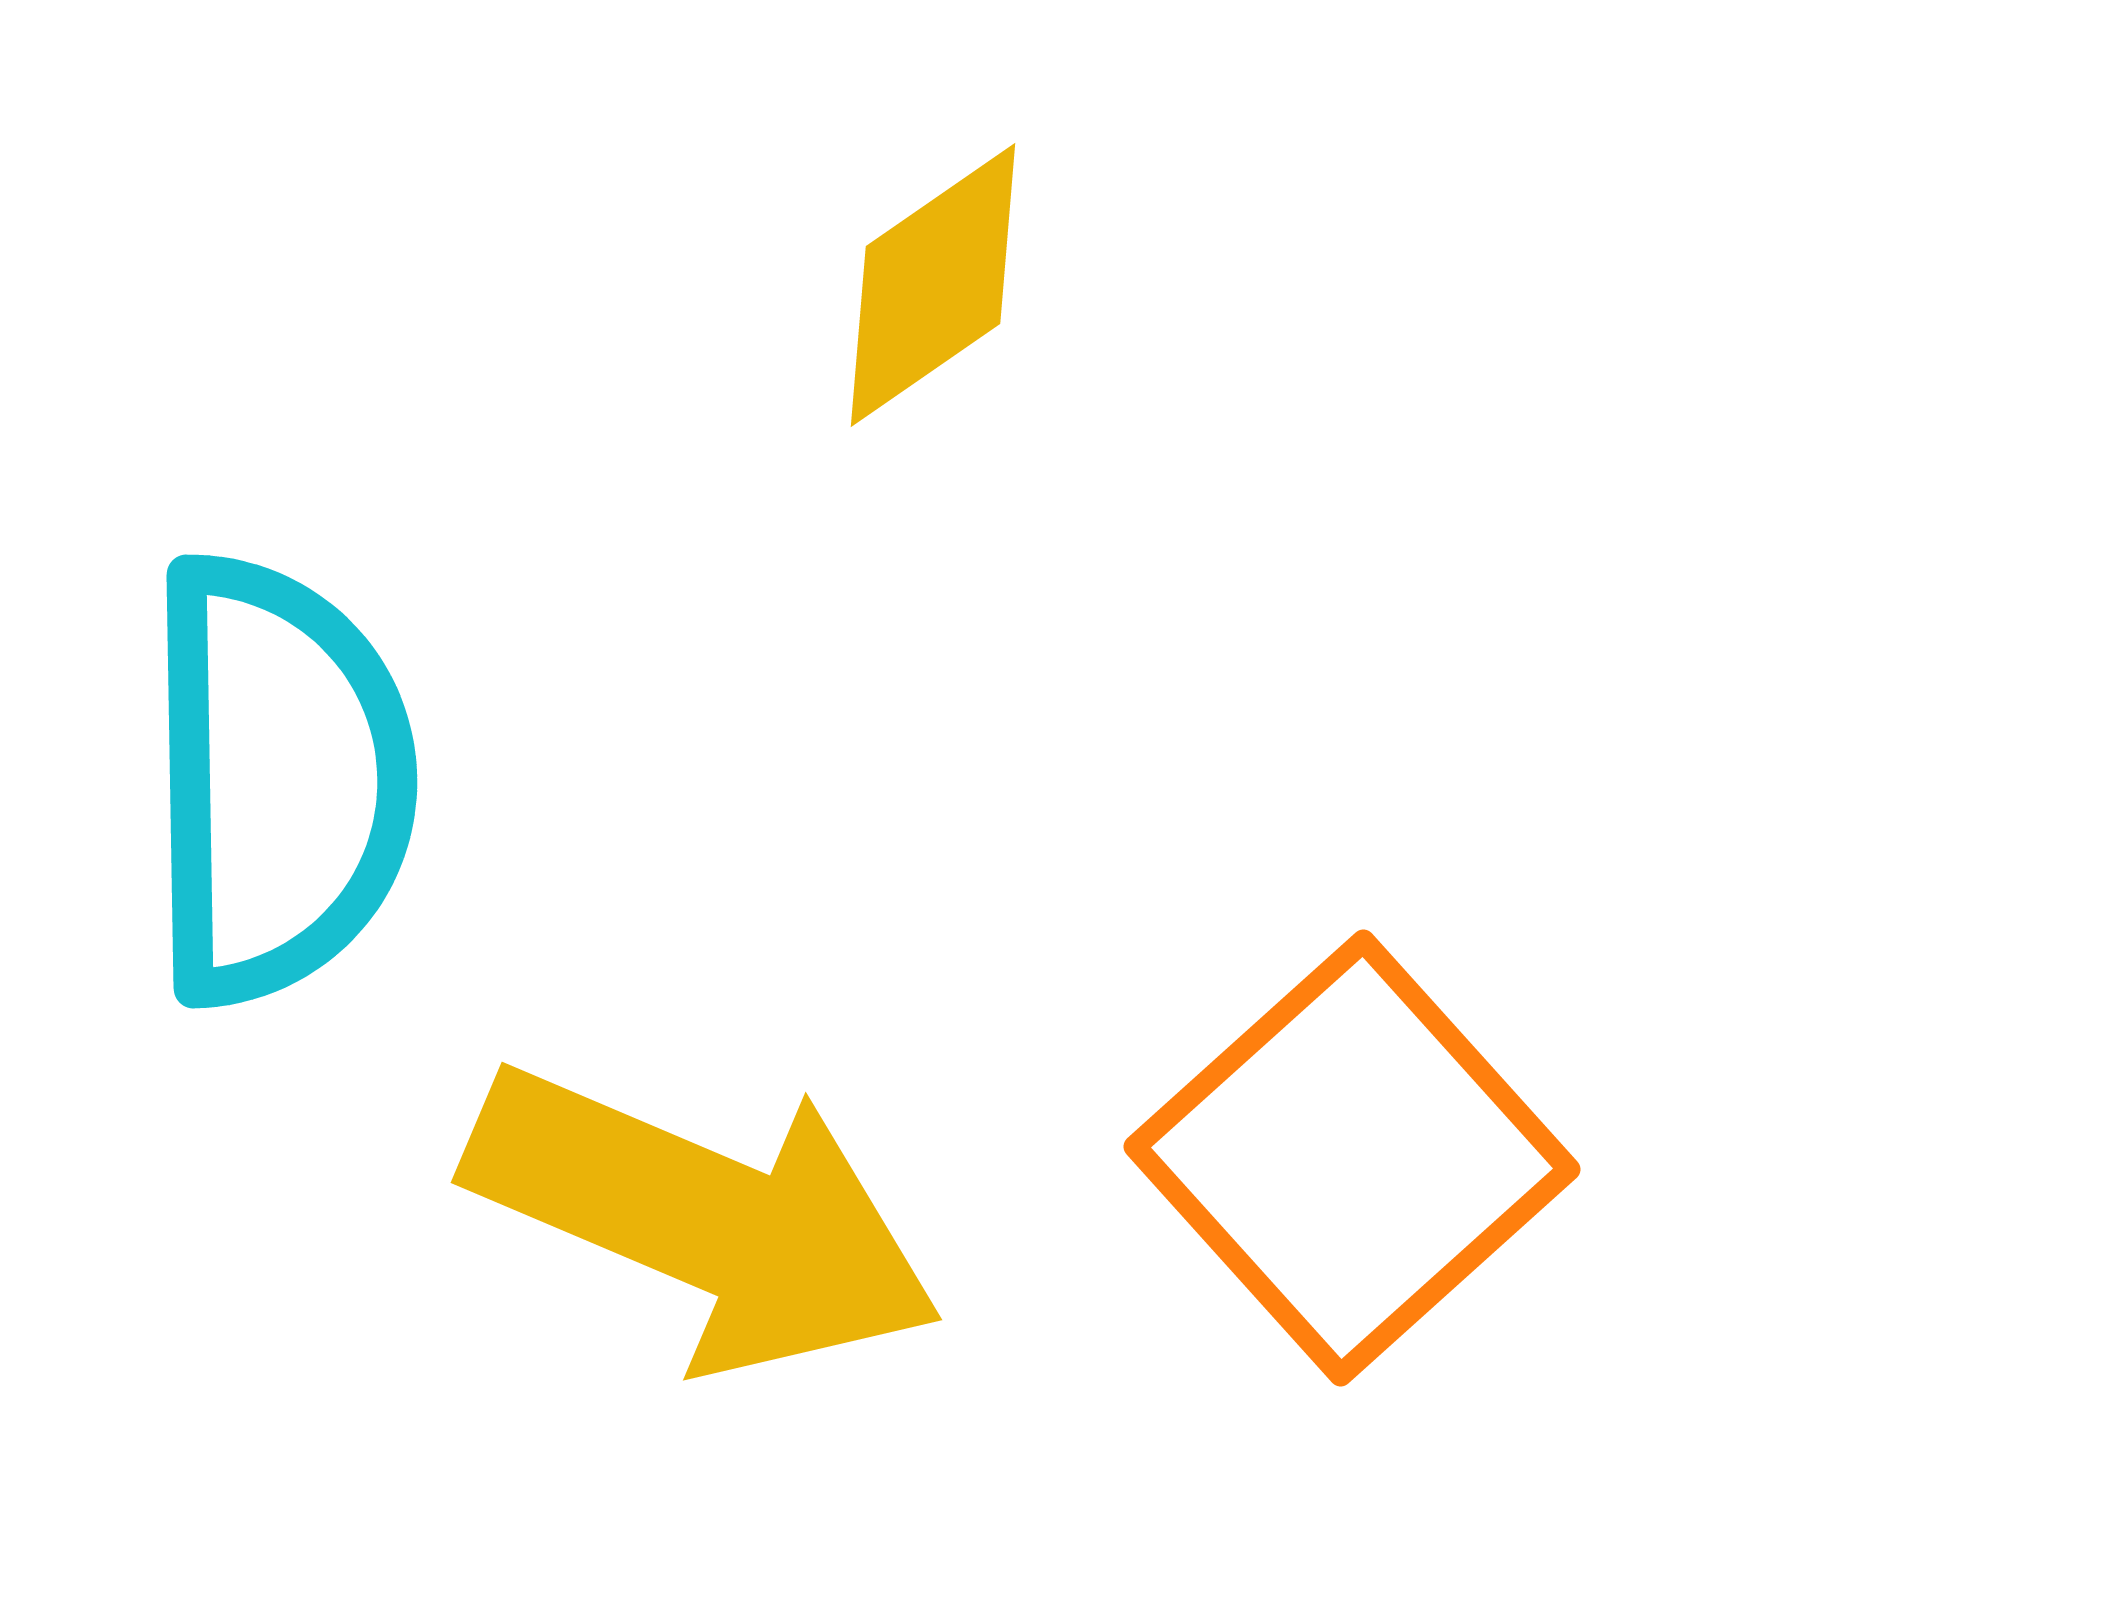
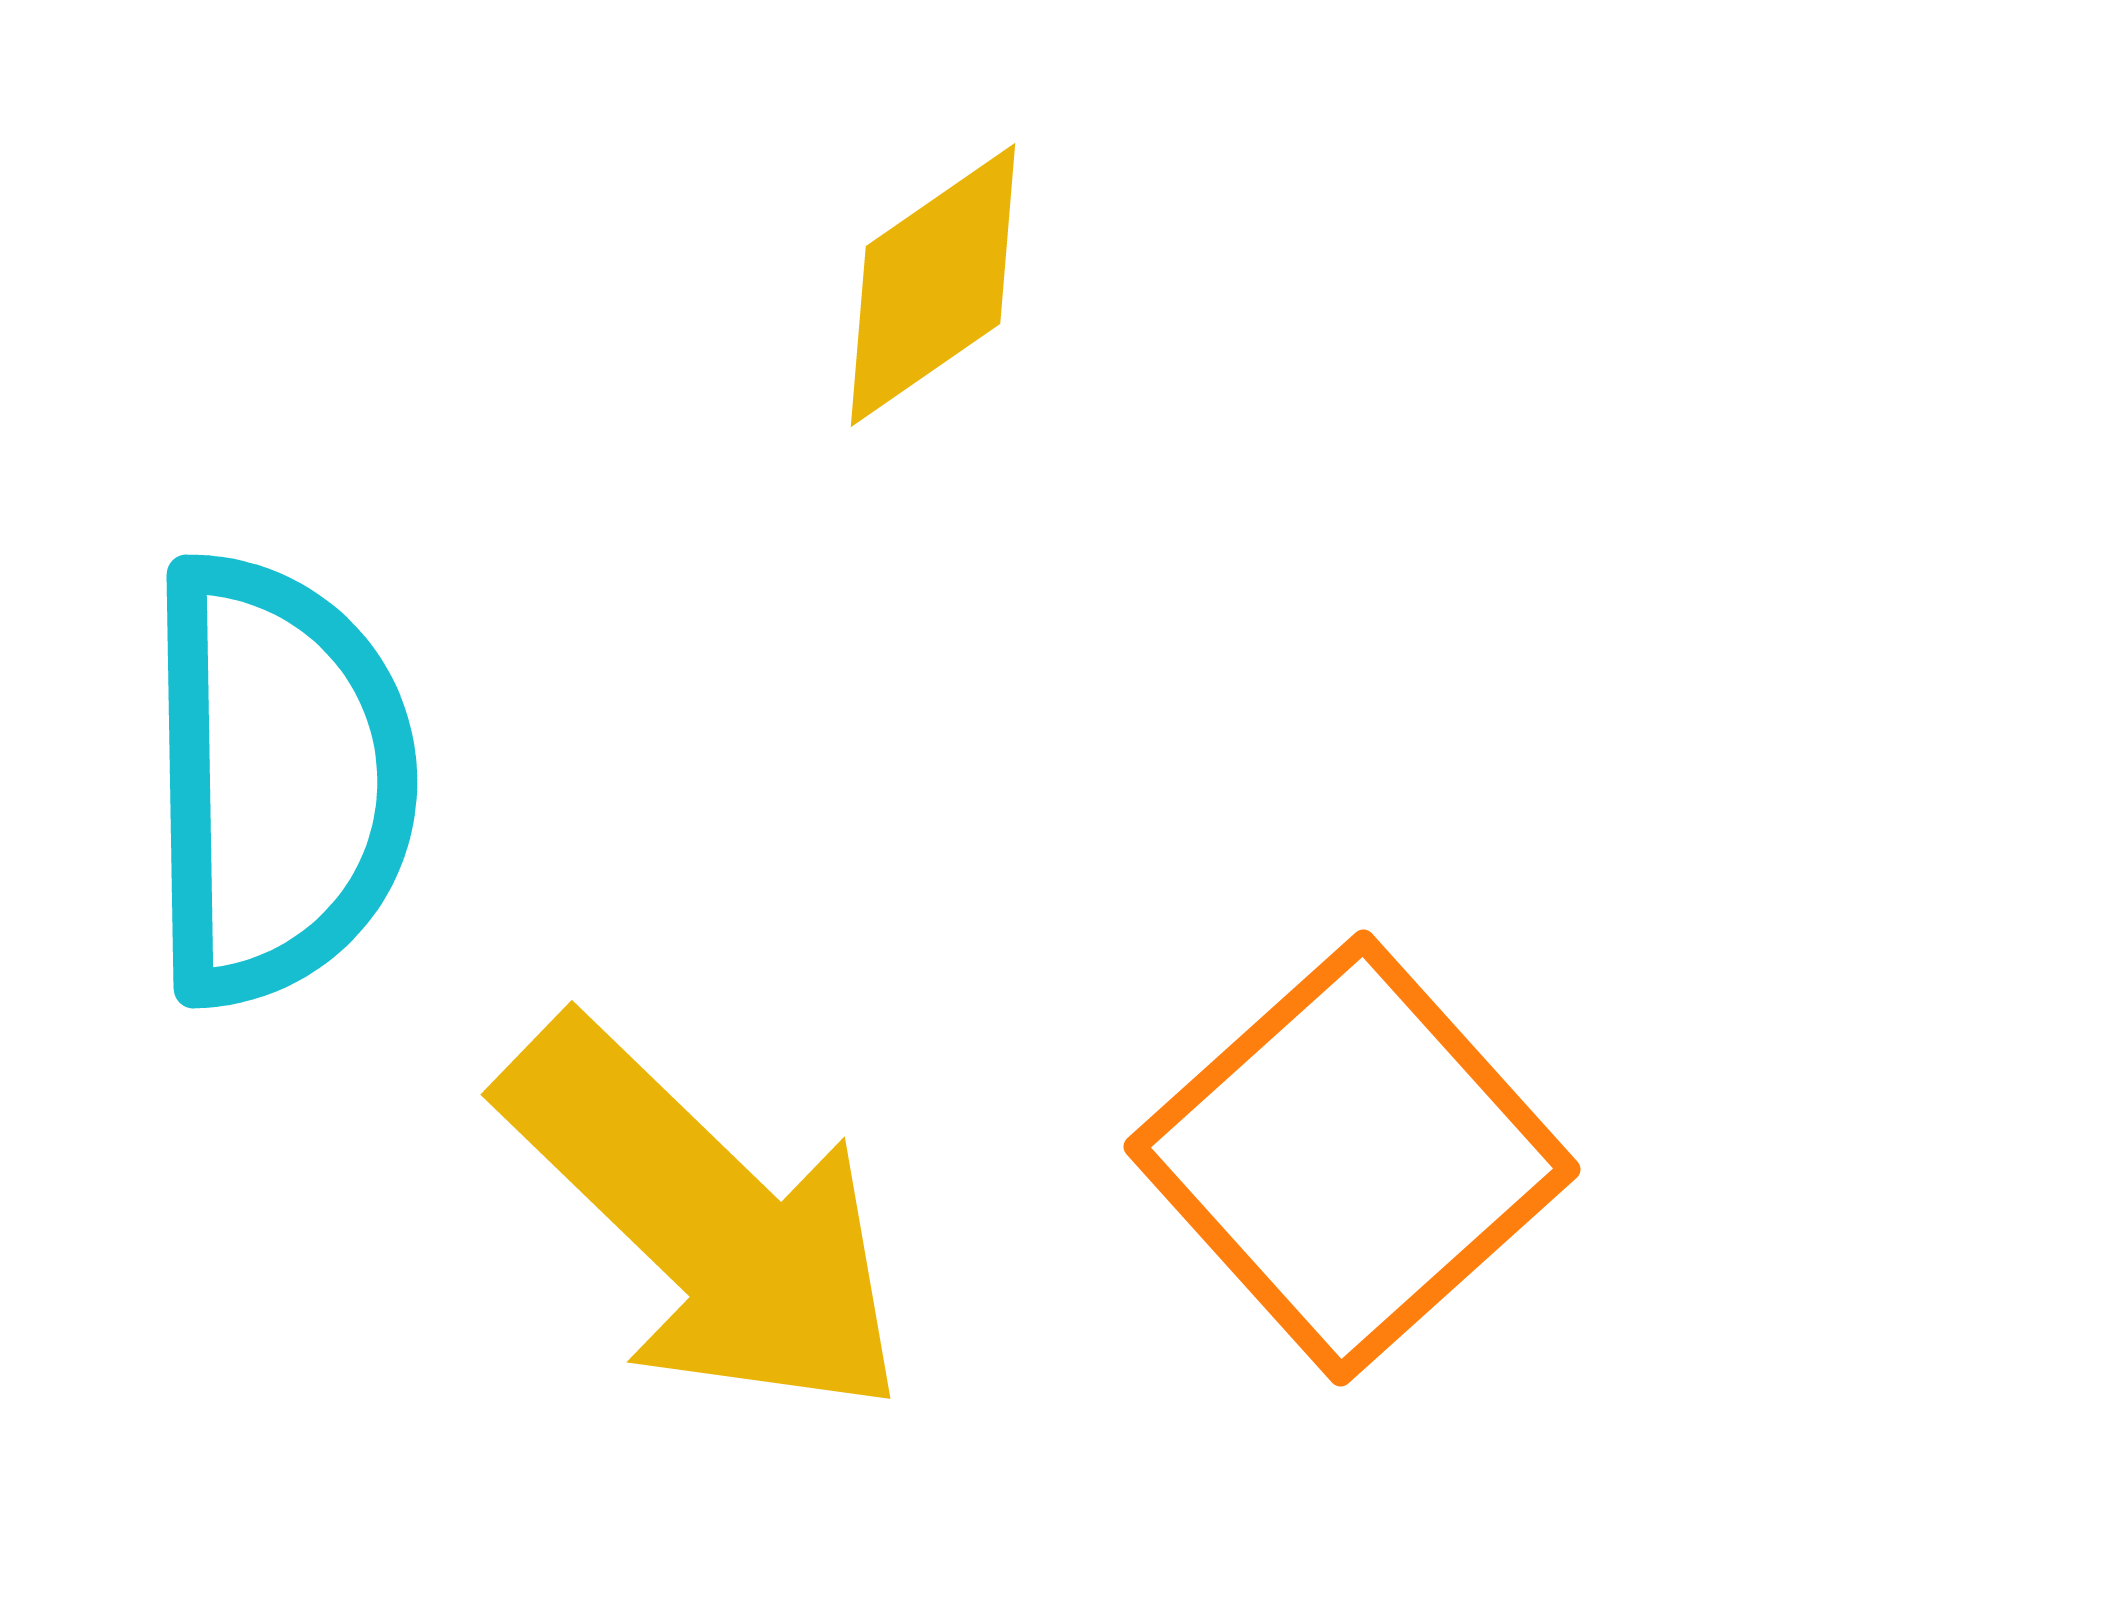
yellow arrow: rotated 21 degrees clockwise
